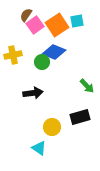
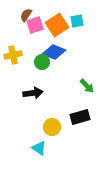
pink square: rotated 18 degrees clockwise
